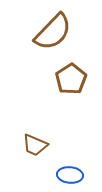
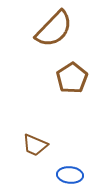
brown semicircle: moved 1 px right, 3 px up
brown pentagon: moved 1 px right, 1 px up
